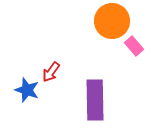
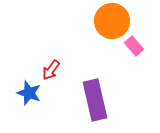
red arrow: moved 2 px up
blue star: moved 2 px right, 3 px down
purple rectangle: rotated 12 degrees counterclockwise
